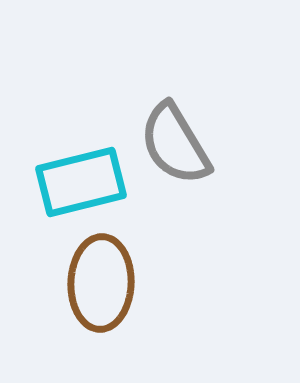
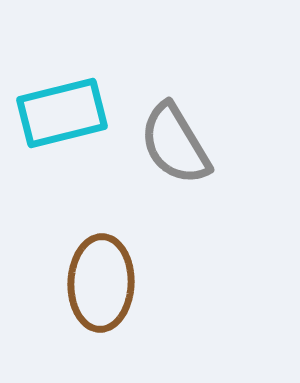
cyan rectangle: moved 19 px left, 69 px up
